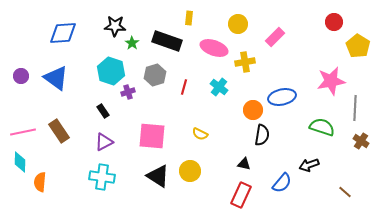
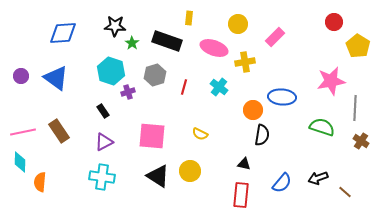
blue ellipse at (282, 97): rotated 16 degrees clockwise
black arrow at (309, 165): moved 9 px right, 13 px down
red rectangle at (241, 195): rotated 20 degrees counterclockwise
